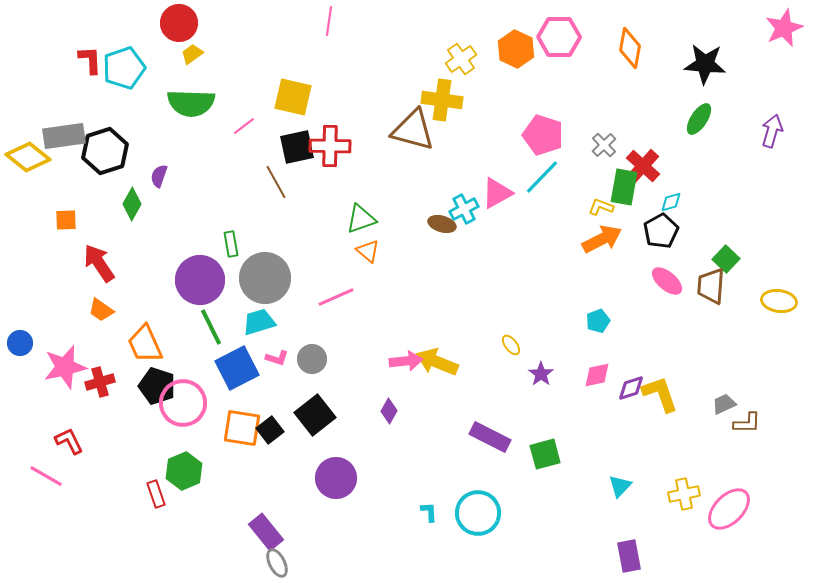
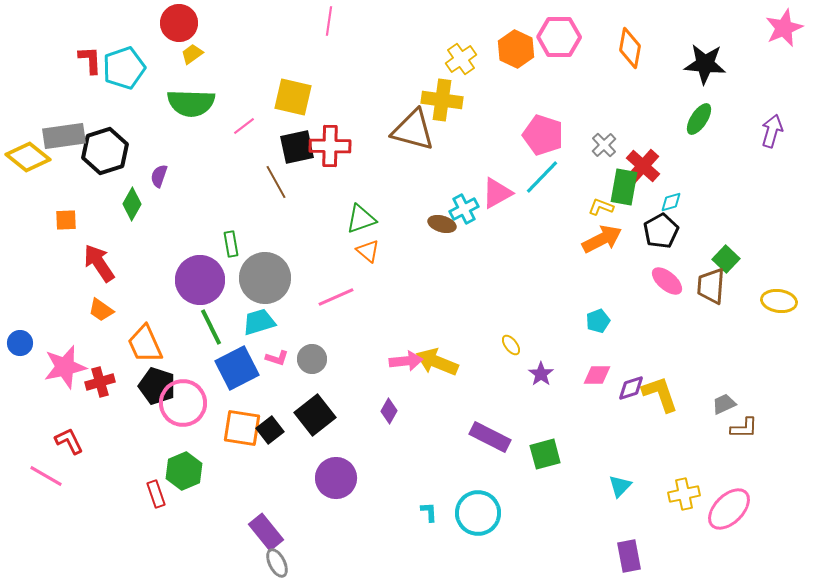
pink diamond at (597, 375): rotated 12 degrees clockwise
brown L-shape at (747, 423): moved 3 px left, 5 px down
